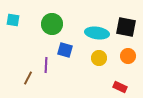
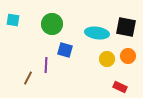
yellow circle: moved 8 px right, 1 px down
